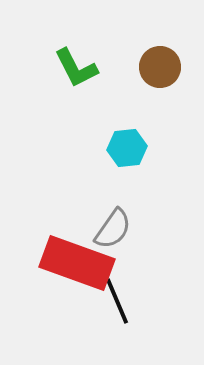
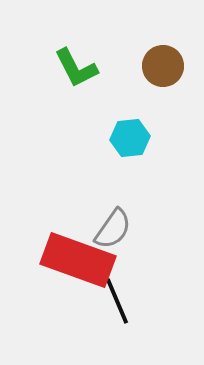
brown circle: moved 3 px right, 1 px up
cyan hexagon: moved 3 px right, 10 px up
red rectangle: moved 1 px right, 3 px up
